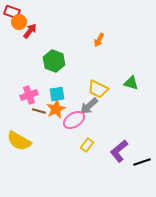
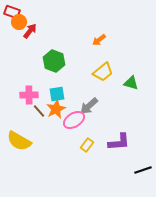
orange arrow: rotated 24 degrees clockwise
yellow trapezoid: moved 5 px right, 17 px up; rotated 65 degrees counterclockwise
pink cross: rotated 18 degrees clockwise
brown line: rotated 32 degrees clockwise
purple L-shape: moved 9 px up; rotated 145 degrees counterclockwise
black line: moved 1 px right, 8 px down
